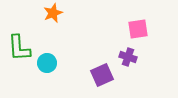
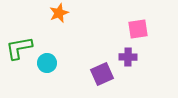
orange star: moved 6 px right
green L-shape: rotated 84 degrees clockwise
purple cross: rotated 18 degrees counterclockwise
purple square: moved 1 px up
